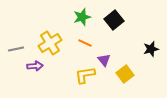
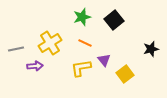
yellow L-shape: moved 4 px left, 7 px up
